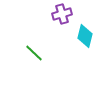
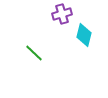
cyan diamond: moved 1 px left, 1 px up
